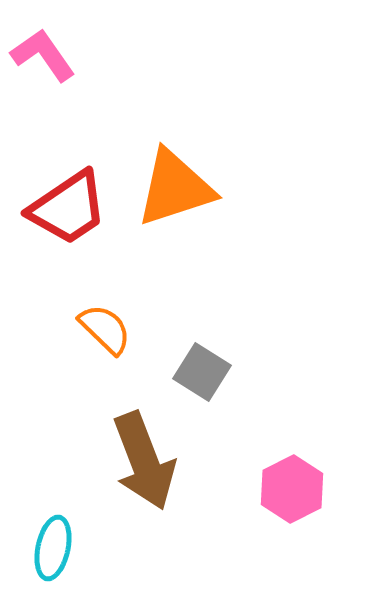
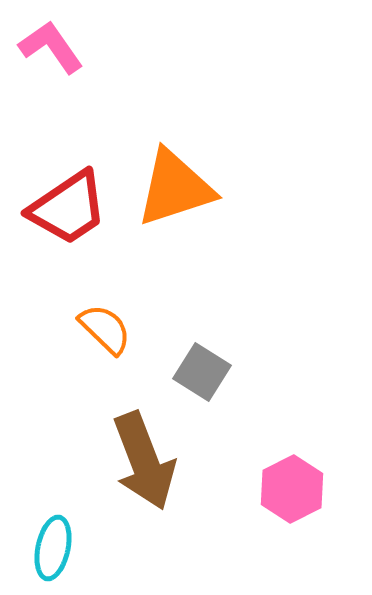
pink L-shape: moved 8 px right, 8 px up
